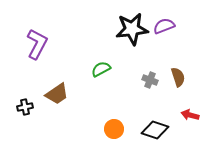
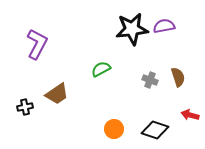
purple semicircle: rotated 10 degrees clockwise
